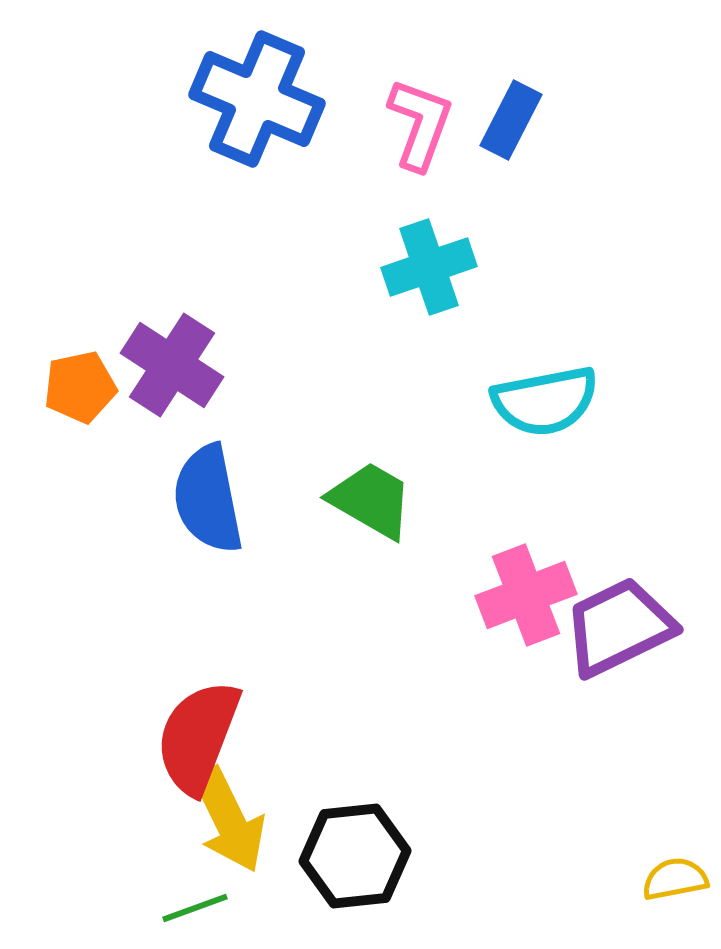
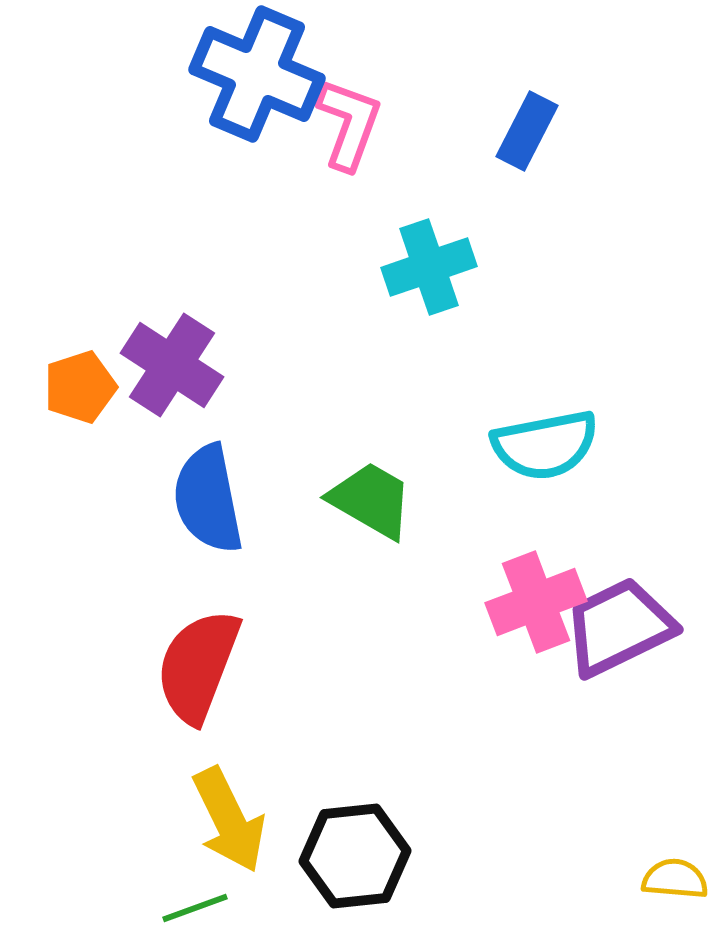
blue cross: moved 25 px up
blue rectangle: moved 16 px right, 11 px down
pink L-shape: moved 71 px left
orange pentagon: rotated 6 degrees counterclockwise
cyan semicircle: moved 44 px down
pink cross: moved 10 px right, 7 px down
red semicircle: moved 71 px up
yellow semicircle: rotated 16 degrees clockwise
